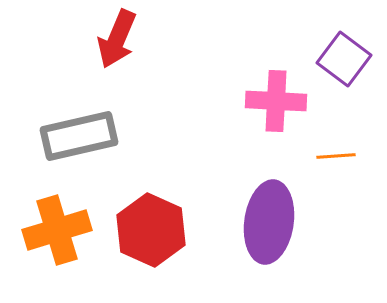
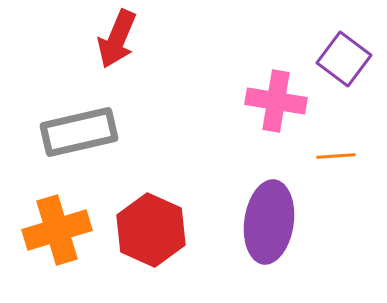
pink cross: rotated 6 degrees clockwise
gray rectangle: moved 4 px up
